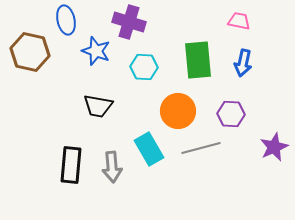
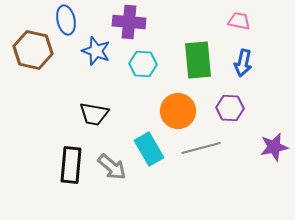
purple cross: rotated 12 degrees counterclockwise
brown hexagon: moved 3 px right, 2 px up
cyan hexagon: moved 1 px left, 3 px up
black trapezoid: moved 4 px left, 8 px down
purple hexagon: moved 1 px left, 6 px up
purple star: rotated 12 degrees clockwise
gray arrow: rotated 44 degrees counterclockwise
